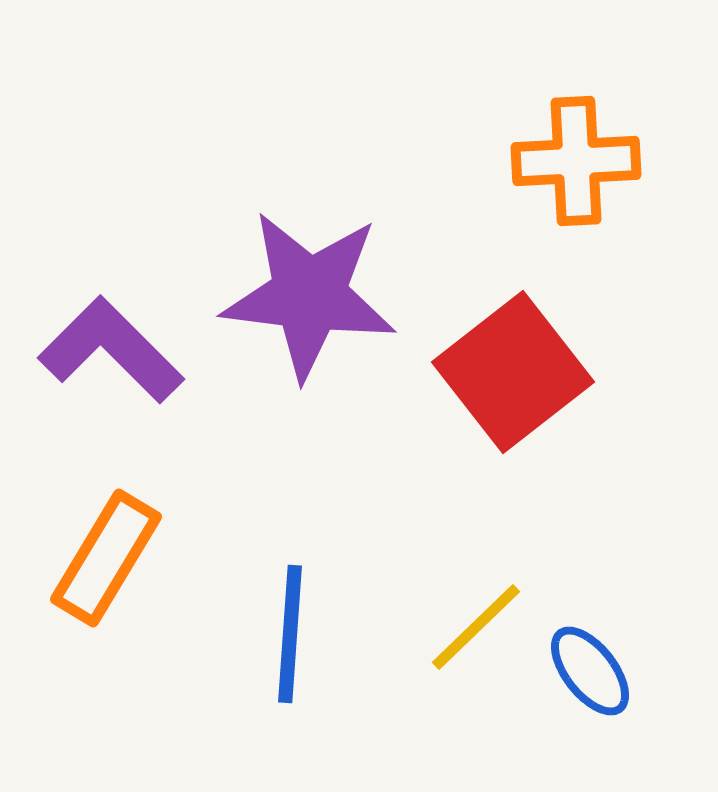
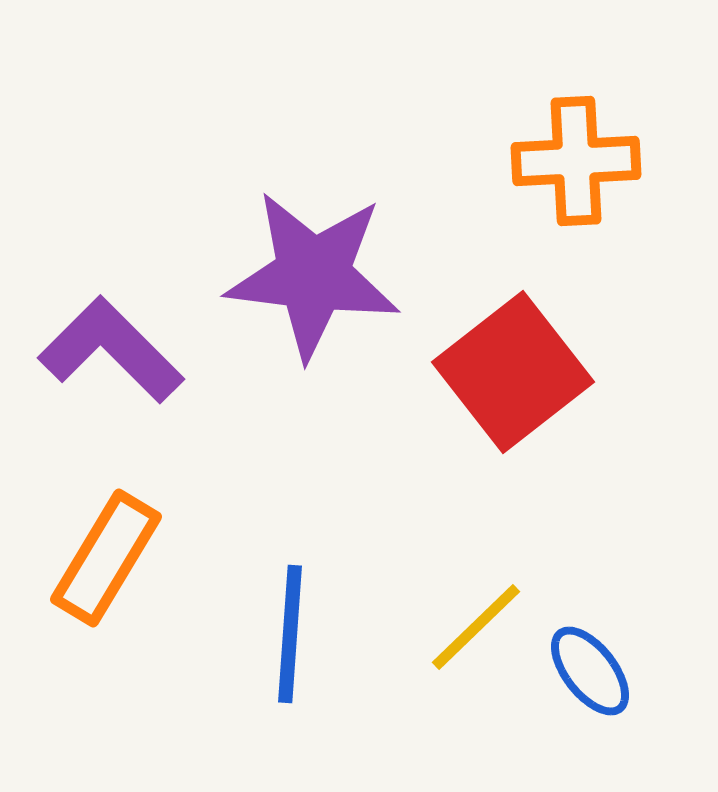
purple star: moved 4 px right, 20 px up
